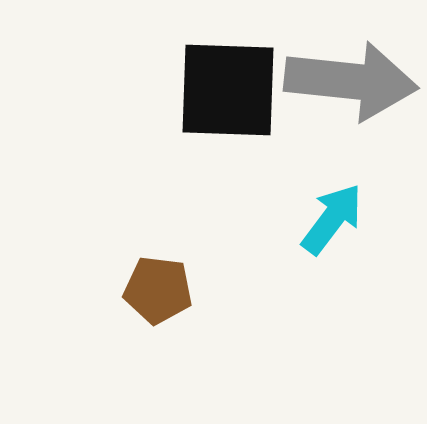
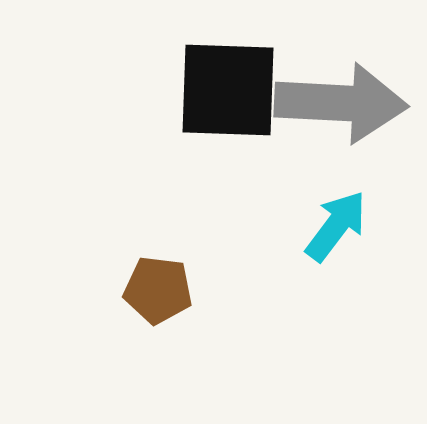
gray arrow: moved 10 px left, 22 px down; rotated 3 degrees counterclockwise
cyan arrow: moved 4 px right, 7 px down
